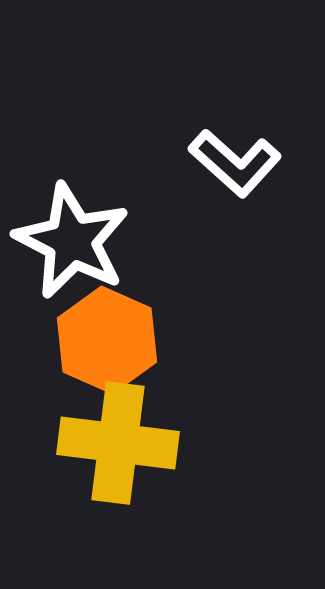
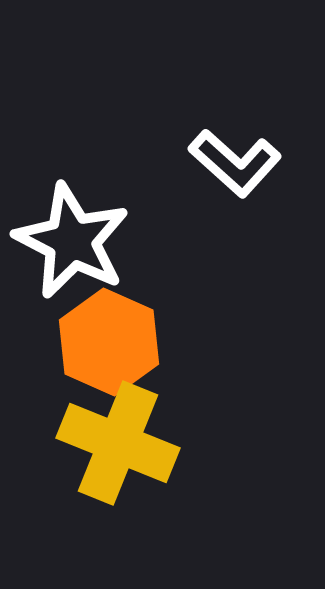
orange hexagon: moved 2 px right, 2 px down
yellow cross: rotated 15 degrees clockwise
